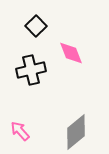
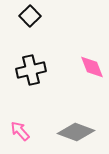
black square: moved 6 px left, 10 px up
pink diamond: moved 21 px right, 14 px down
gray diamond: rotated 60 degrees clockwise
